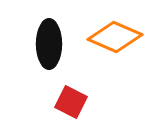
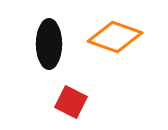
orange diamond: rotated 4 degrees counterclockwise
